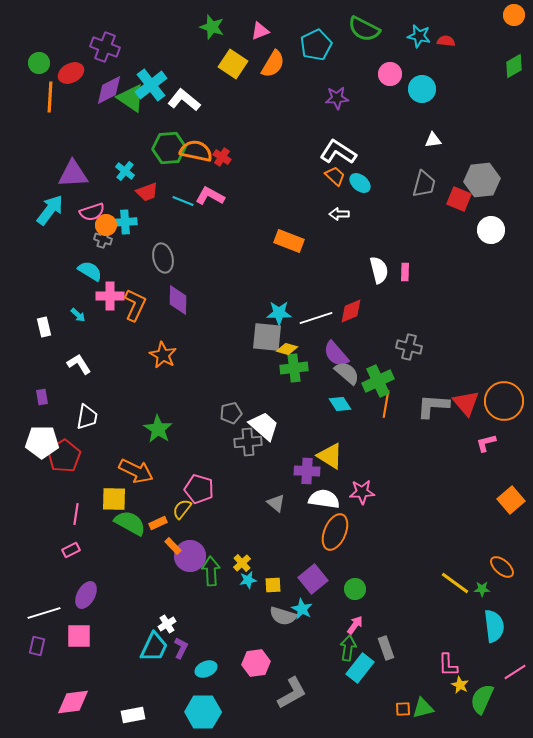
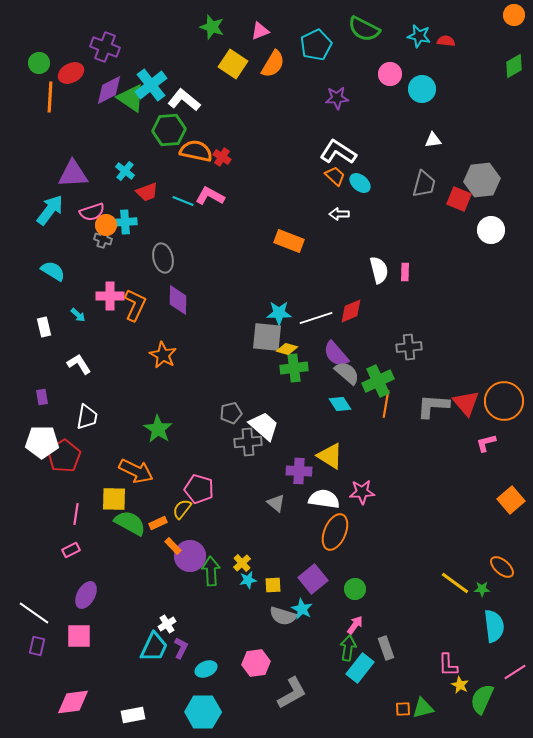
green hexagon at (169, 148): moved 18 px up
cyan semicircle at (90, 271): moved 37 px left
gray cross at (409, 347): rotated 20 degrees counterclockwise
purple cross at (307, 471): moved 8 px left
white line at (44, 613): moved 10 px left; rotated 52 degrees clockwise
